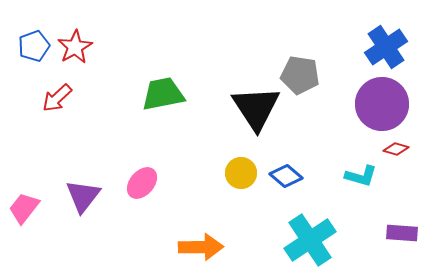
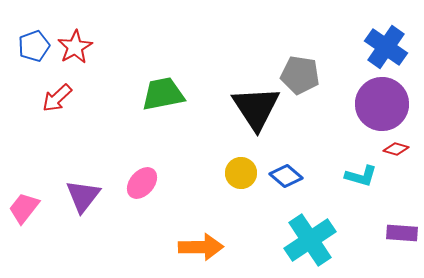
blue cross: rotated 21 degrees counterclockwise
